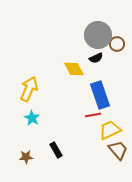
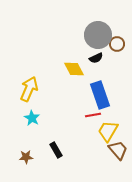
yellow trapezoid: moved 2 px left, 1 px down; rotated 35 degrees counterclockwise
